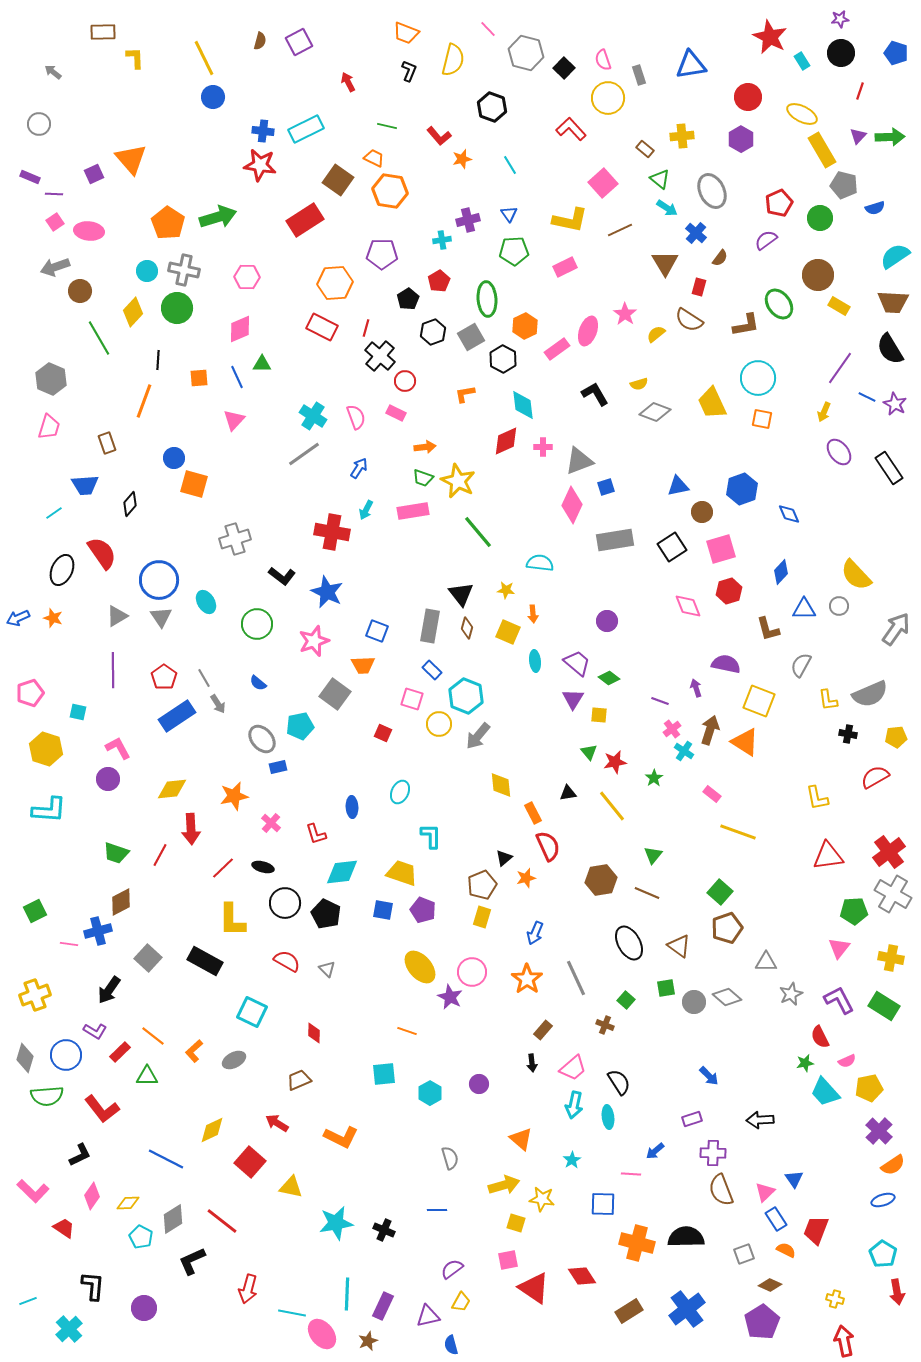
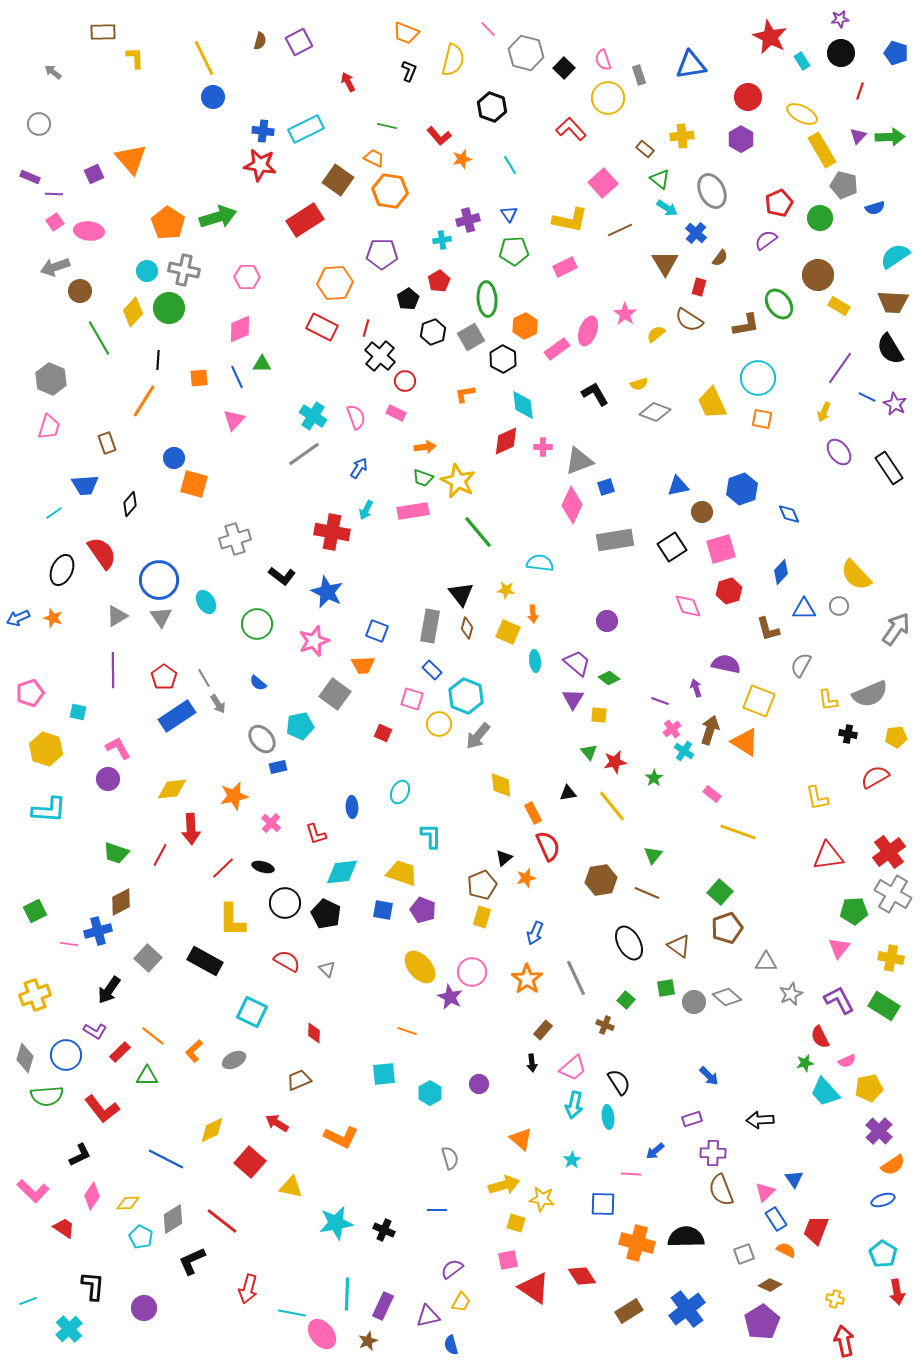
green circle at (177, 308): moved 8 px left
orange line at (144, 401): rotated 12 degrees clockwise
